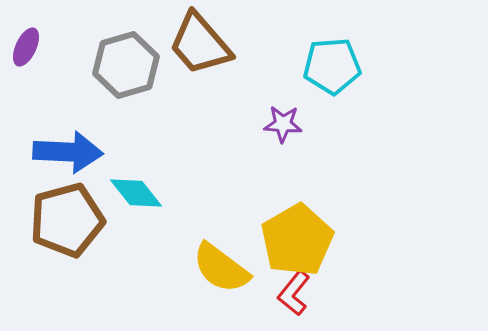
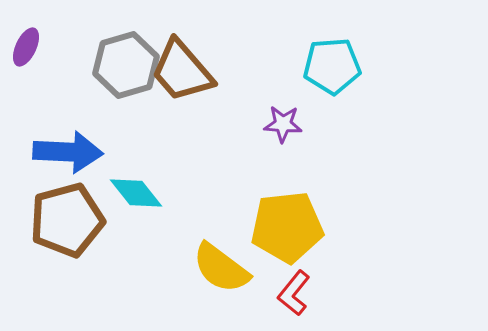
brown trapezoid: moved 18 px left, 27 px down
yellow pentagon: moved 10 px left, 13 px up; rotated 24 degrees clockwise
